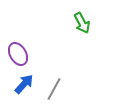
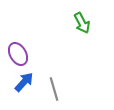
blue arrow: moved 2 px up
gray line: rotated 45 degrees counterclockwise
